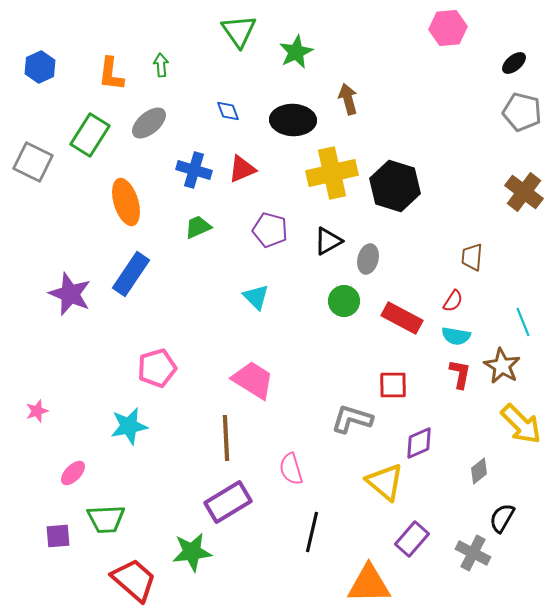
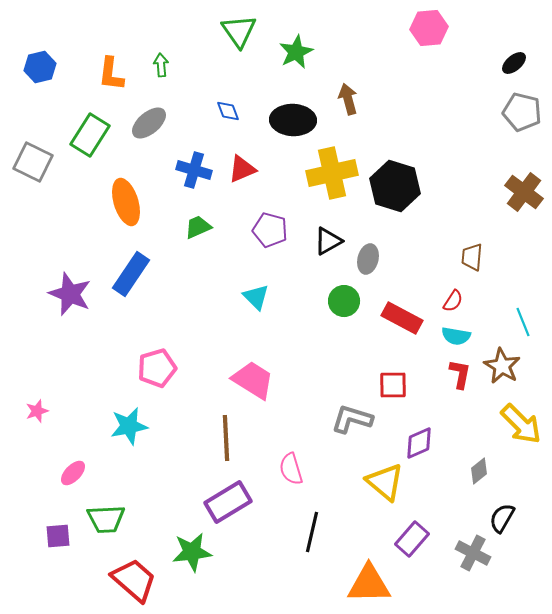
pink hexagon at (448, 28): moved 19 px left
blue hexagon at (40, 67): rotated 12 degrees clockwise
